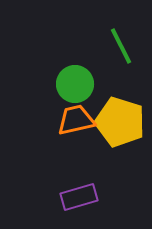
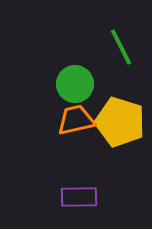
green line: moved 1 px down
purple rectangle: rotated 15 degrees clockwise
